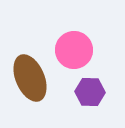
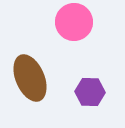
pink circle: moved 28 px up
